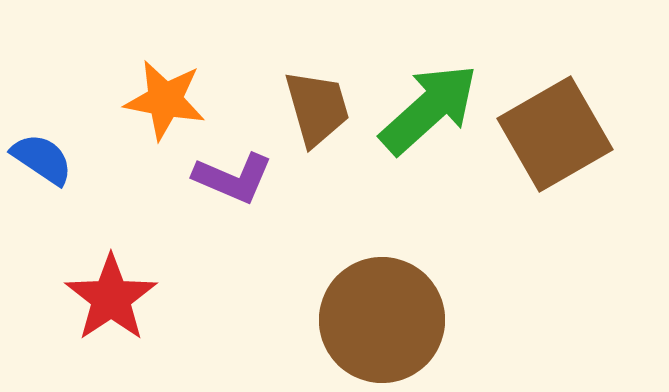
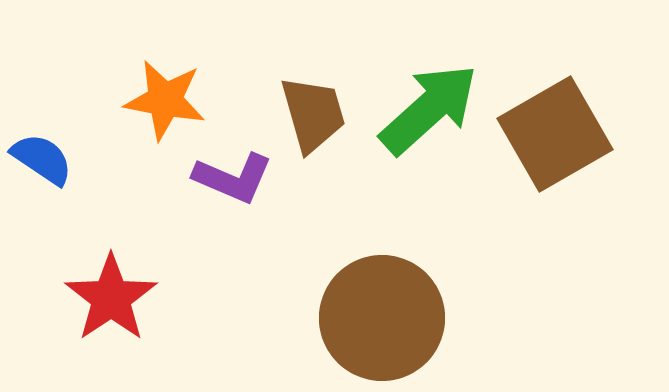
brown trapezoid: moved 4 px left, 6 px down
brown circle: moved 2 px up
